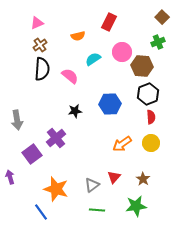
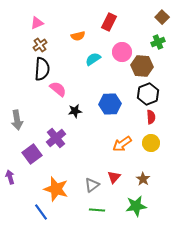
pink semicircle: moved 12 px left, 13 px down
